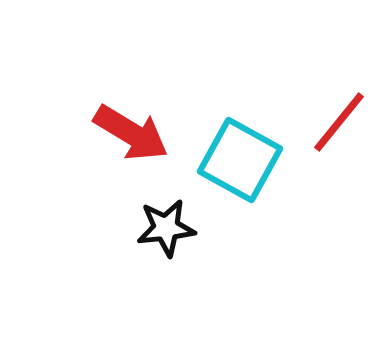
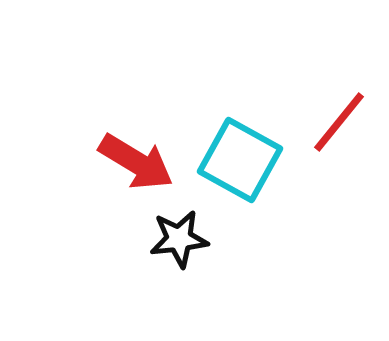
red arrow: moved 5 px right, 29 px down
black star: moved 13 px right, 11 px down
